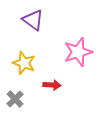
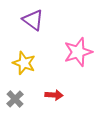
red arrow: moved 2 px right, 10 px down
